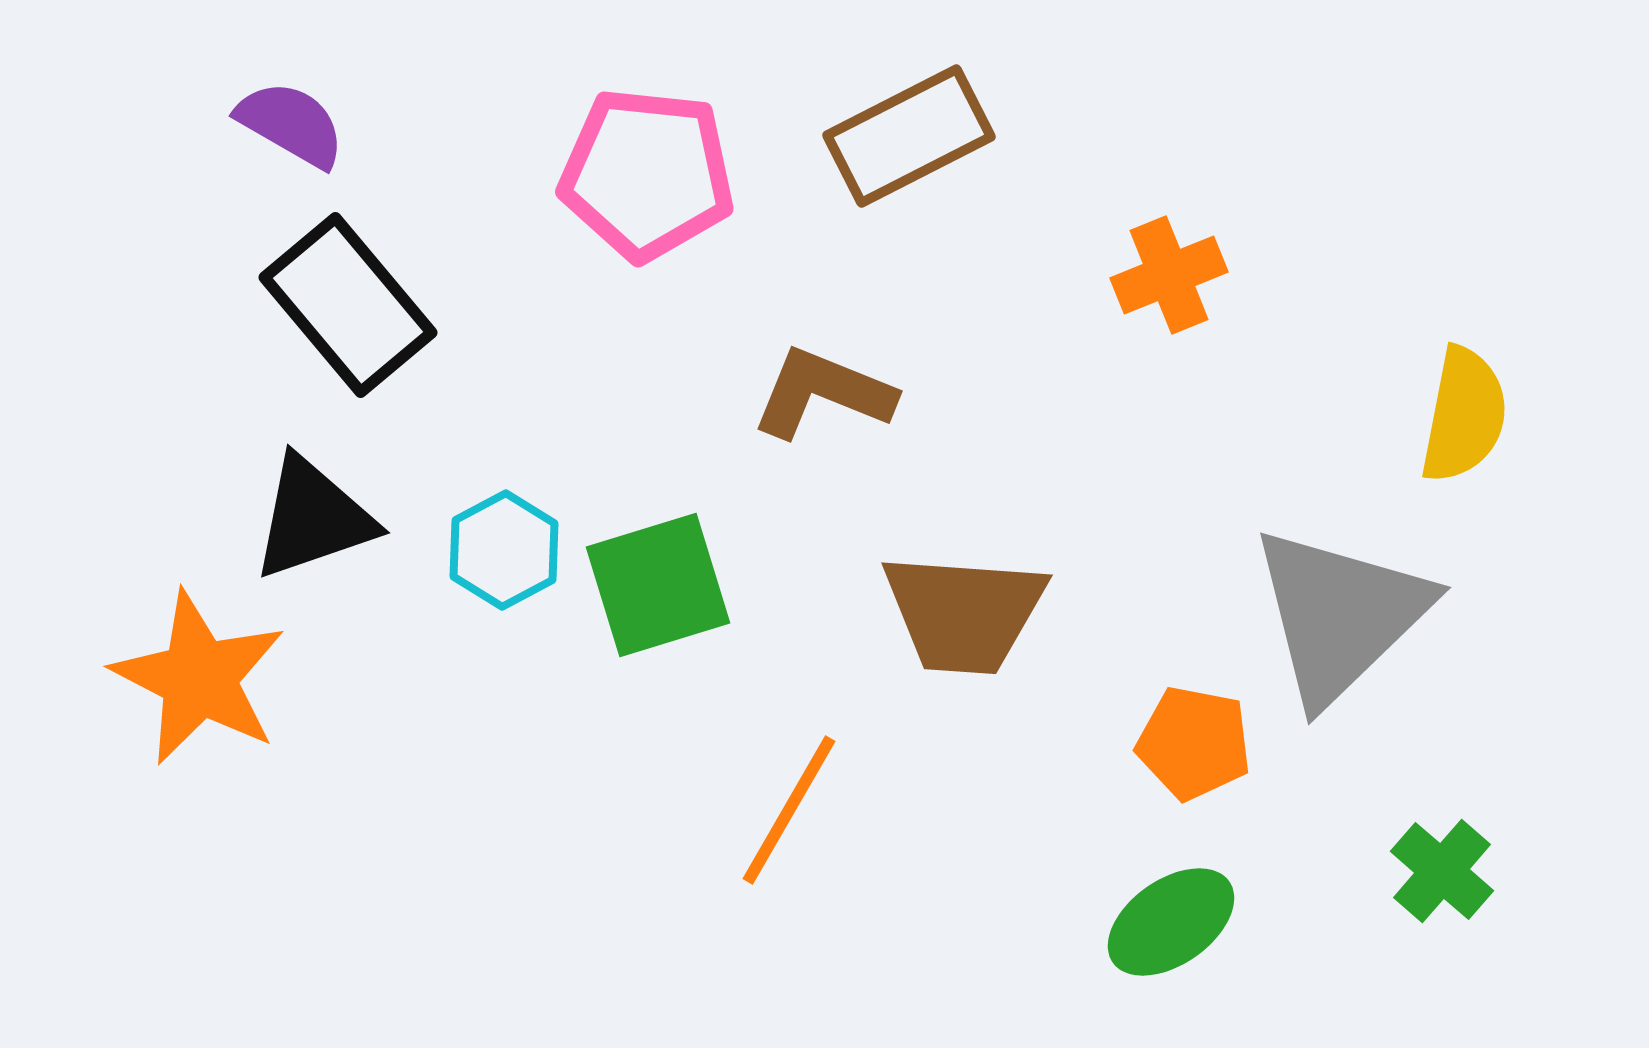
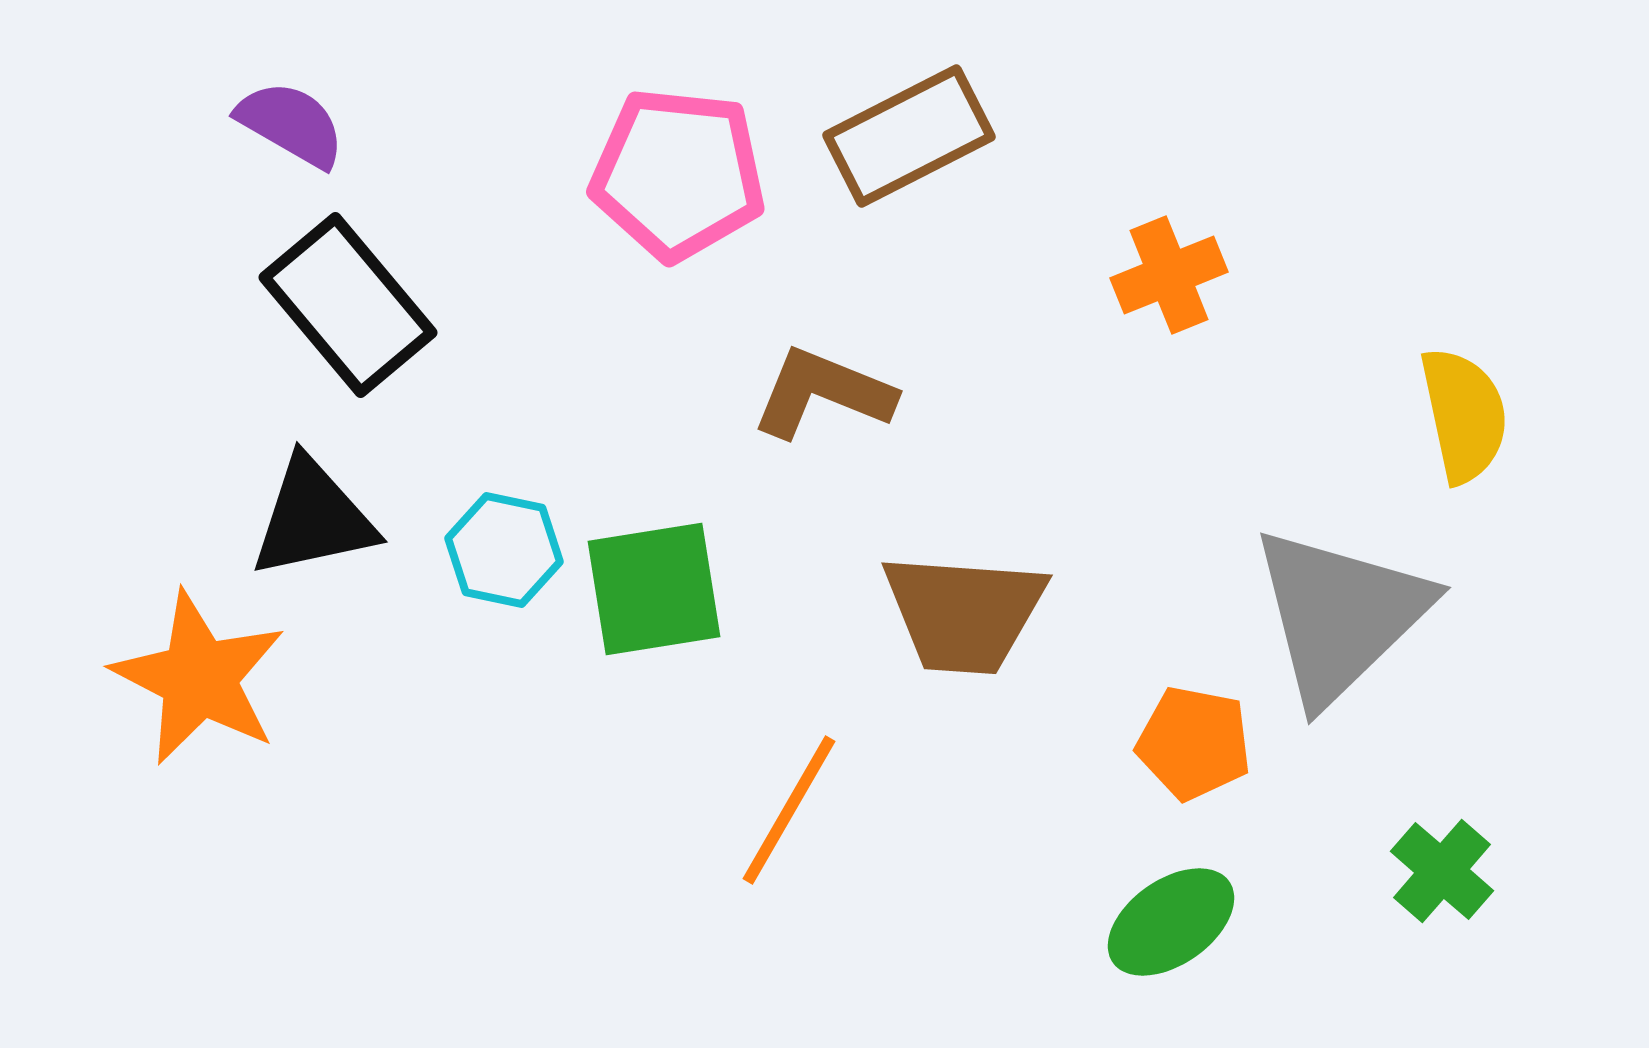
pink pentagon: moved 31 px right
yellow semicircle: rotated 23 degrees counterclockwise
black triangle: rotated 7 degrees clockwise
cyan hexagon: rotated 20 degrees counterclockwise
green square: moved 4 px left, 4 px down; rotated 8 degrees clockwise
